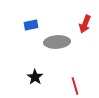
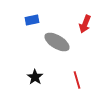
blue rectangle: moved 1 px right, 5 px up
gray ellipse: rotated 35 degrees clockwise
red line: moved 2 px right, 6 px up
